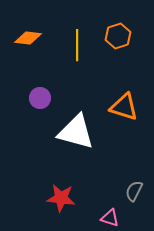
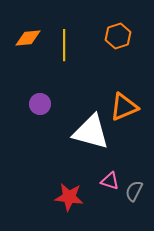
orange diamond: rotated 12 degrees counterclockwise
yellow line: moved 13 px left
purple circle: moved 6 px down
orange triangle: rotated 40 degrees counterclockwise
white triangle: moved 15 px right
red star: moved 8 px right, 1 px up
pink triangle: moved 37 px up
